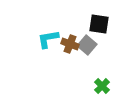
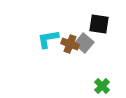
gray square: moved 3 px left, 2 px up
